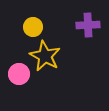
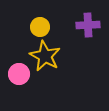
yellow circle: moved 7 px right
